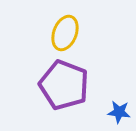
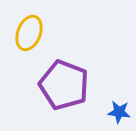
yellow ellipse: moved 36 px left
